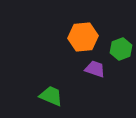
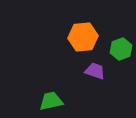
purple trapezoid: moved 2 px down
green trapezoid: moved 5 px down; rotated 35 degrees counterclockwise
